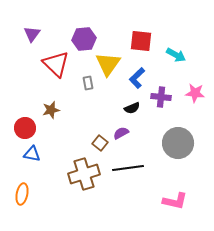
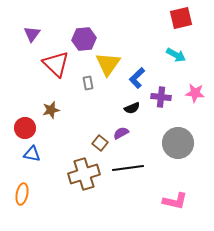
red square: moved 40 px right, 23 px up; rotated 20 degrees counterclockwise
